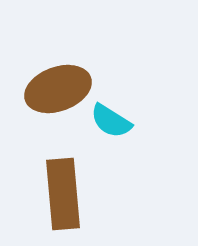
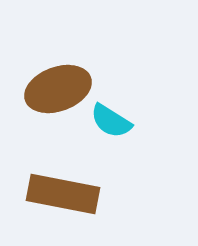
brown rectangle: rotated 74 degrees counterclockwise
